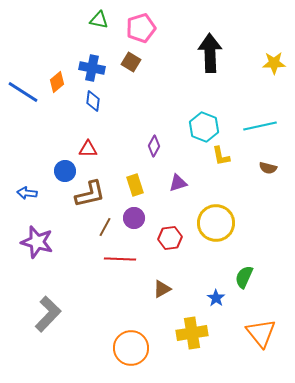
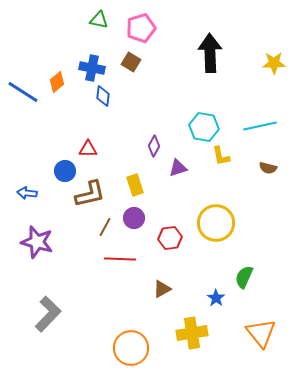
blue diamond: moved 10 px right, 5 px up
cyan hexagon: rotated 12 degrees counterclockwise
purple triangle: moved 15 px up
